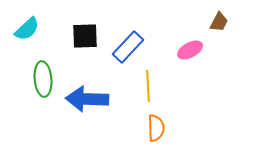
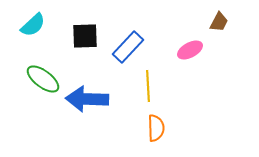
cyan semicircle: moved 6 px right, 4 px up
green ellipse: rotated 48 degrees counterclockwise
